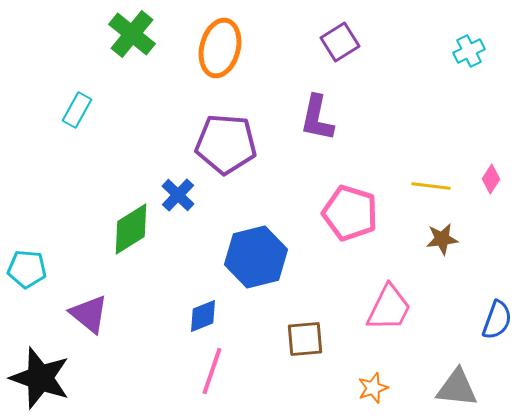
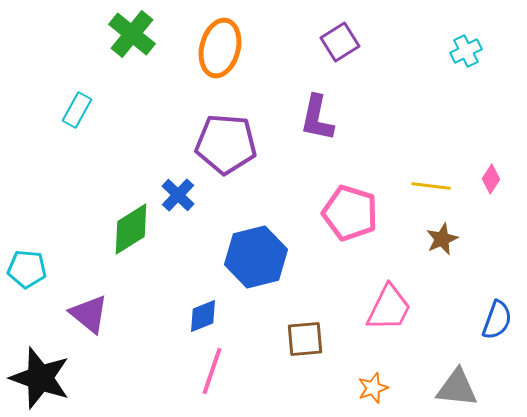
cyan cross: moved 3 px left
brown star: rotated 16 degrees counterclockwise
